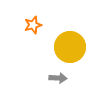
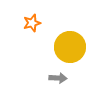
orange star: moved 1 px left, 2 px up
